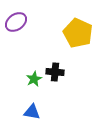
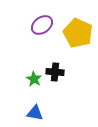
purple ellipse: moved 26 px right, 3 px down
green star: rotated 14 degrees counterclockwise
blue triangle: moved 3 px right, 1 px down
